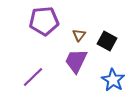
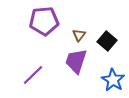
black square: rotated 12 degrees clockwise
purple trapezoid: rotated 8 degrees counterclockwise
purple line: moved 2 px up
